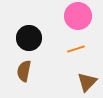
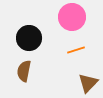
pink circle: moved 6 px left, 1 px down
orange line: moved 1 px down
brown triangle: moved 1 px right, 1 px down
